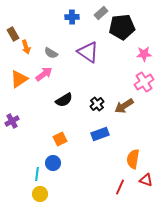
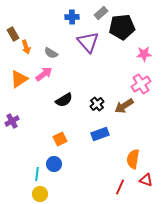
purple triangle: moved 10 px up; rotated 15 degrees clockwise
pink cross: moved 3 px left, 2 px down
blue circle: moved 1 px right, 1 px down
